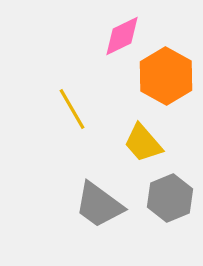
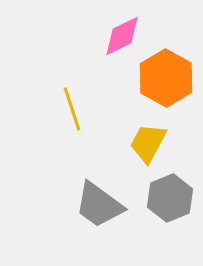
orange hexagon: moved 2 px down
yellow line: rotated 12 degrees clockwise
yellow trapezoid: moved 5 px right; rotated 69 degrees clockwise
